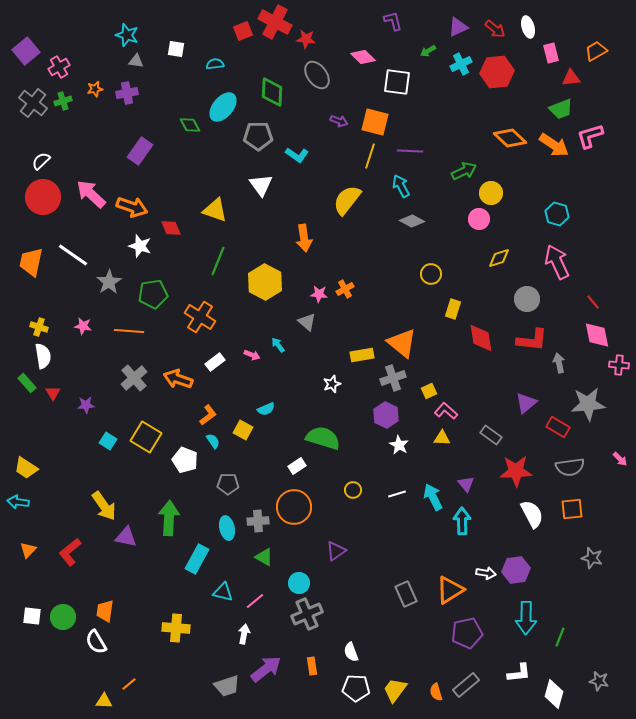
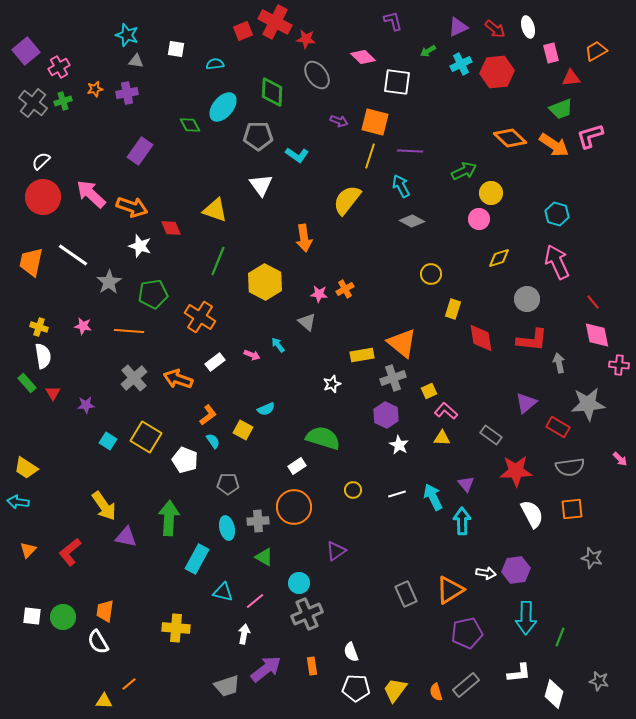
white semicircle at (96, 642): moved 2 px right
